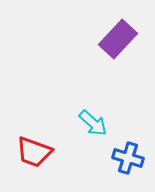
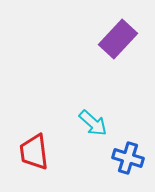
red trapezoid: rotated 63 degrees clockwise
